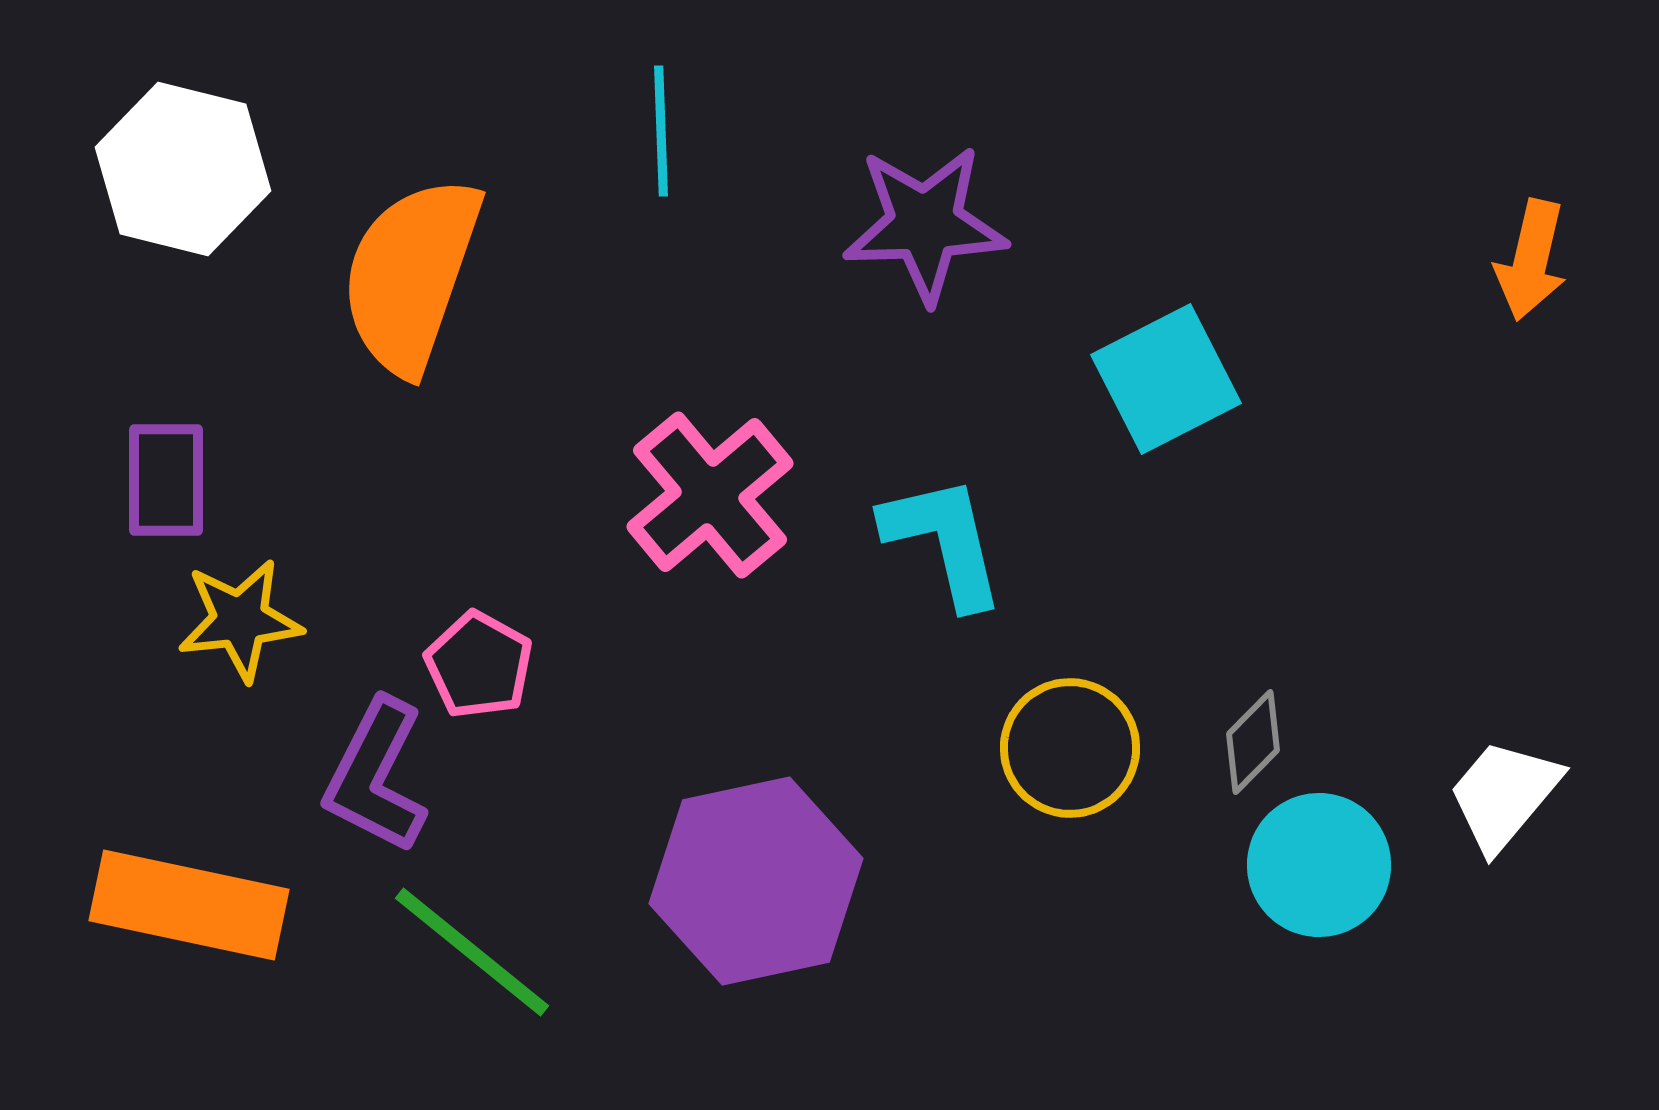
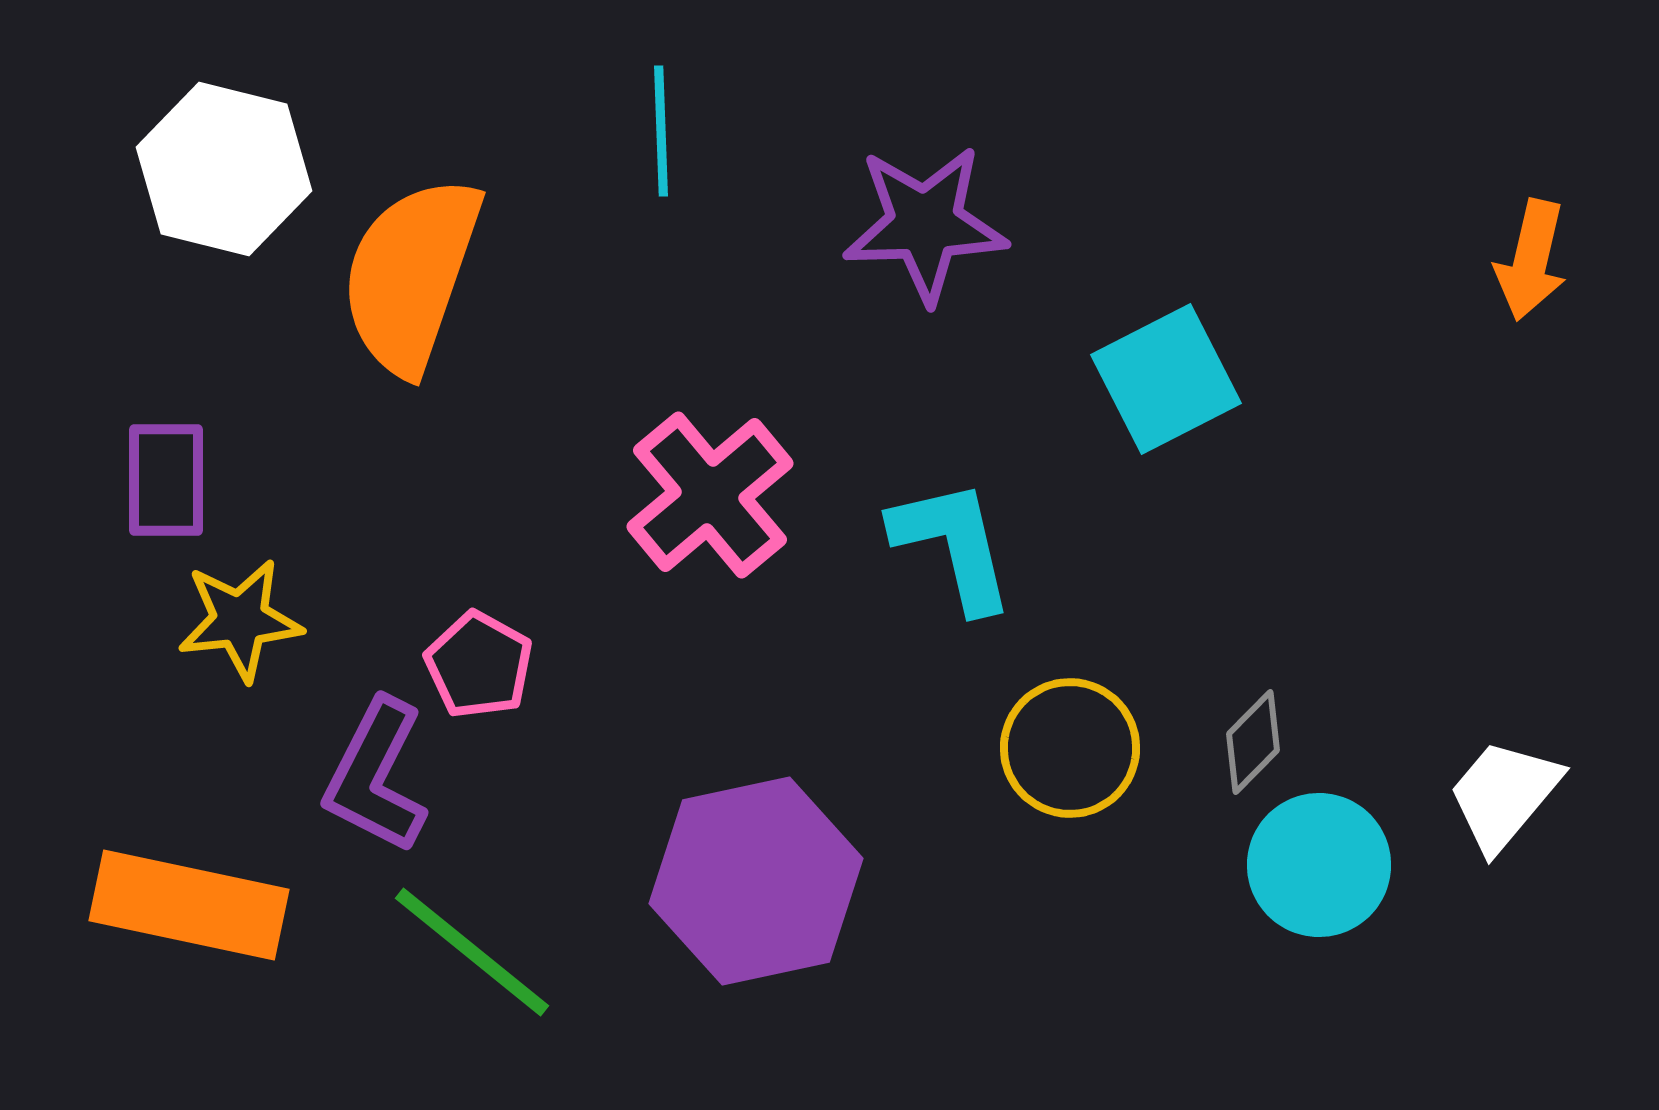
white hexagon: moved 41 px right
cyan L-shape: moved 9 px right, 4 px down
